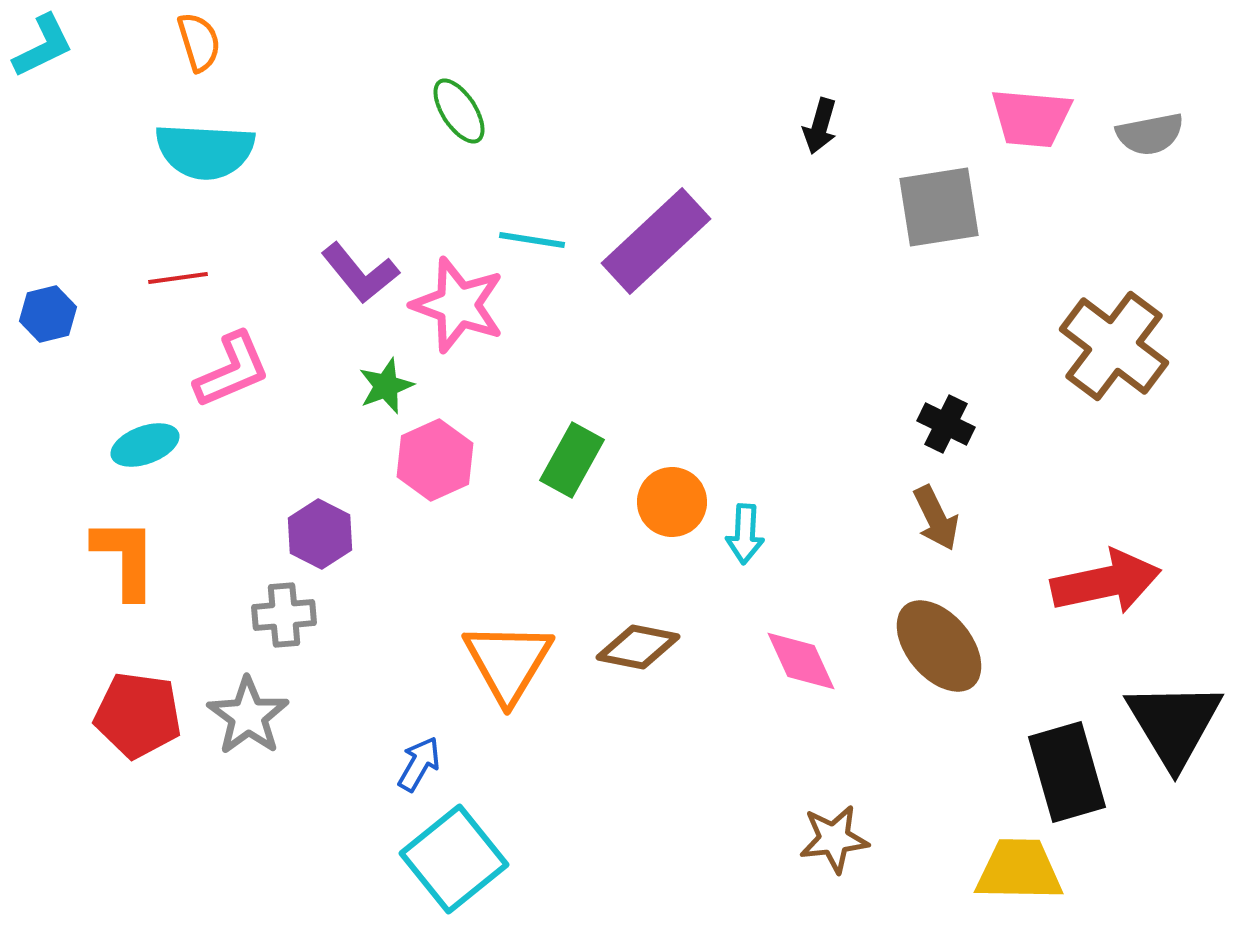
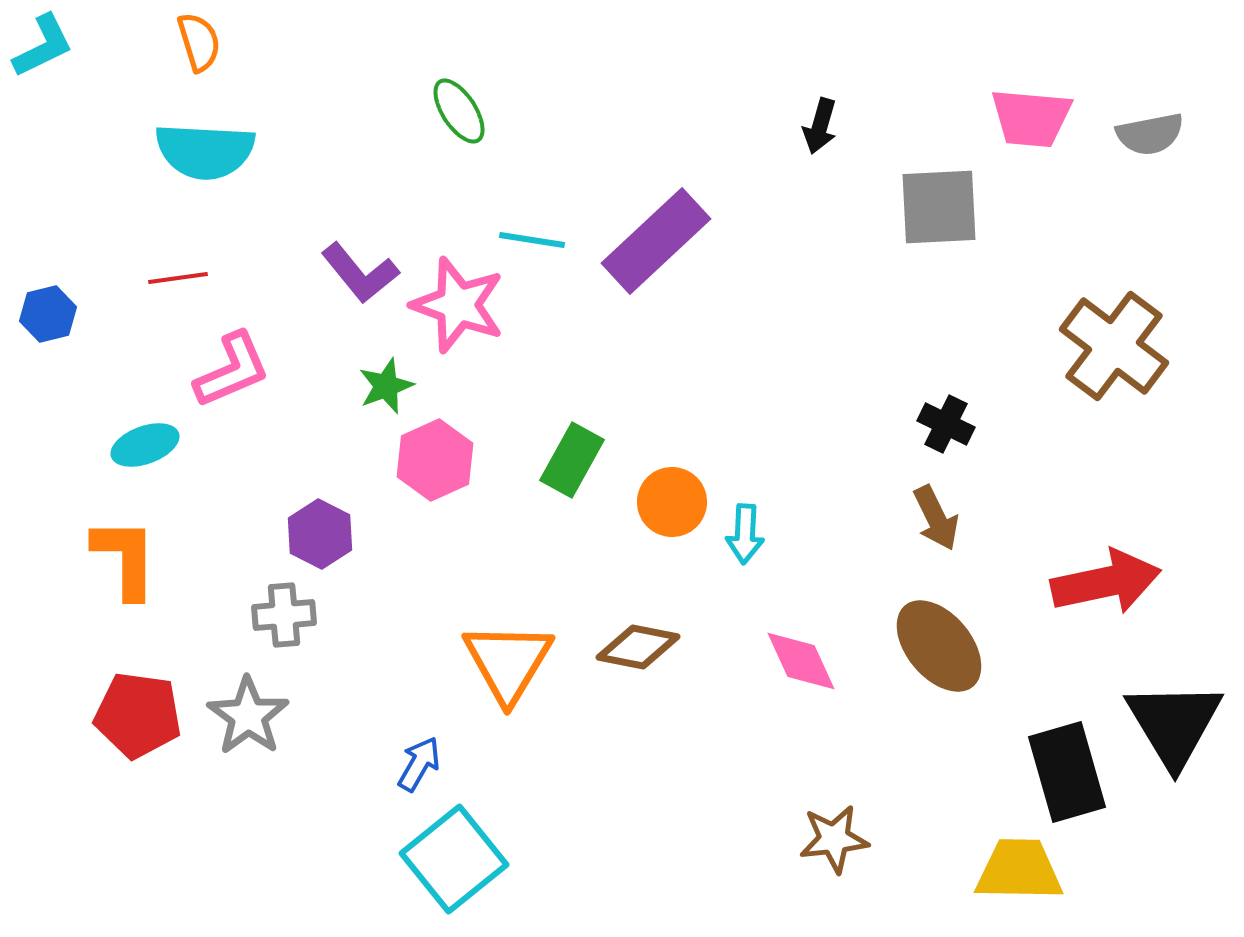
gray square: rotated 6 degrees clockwise
